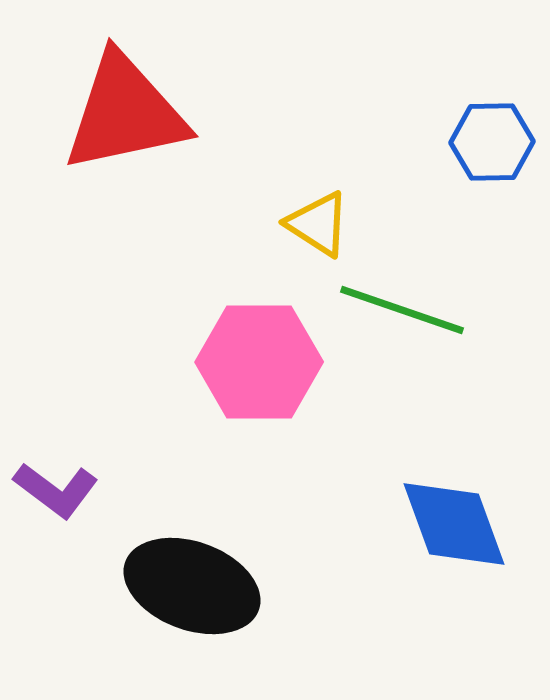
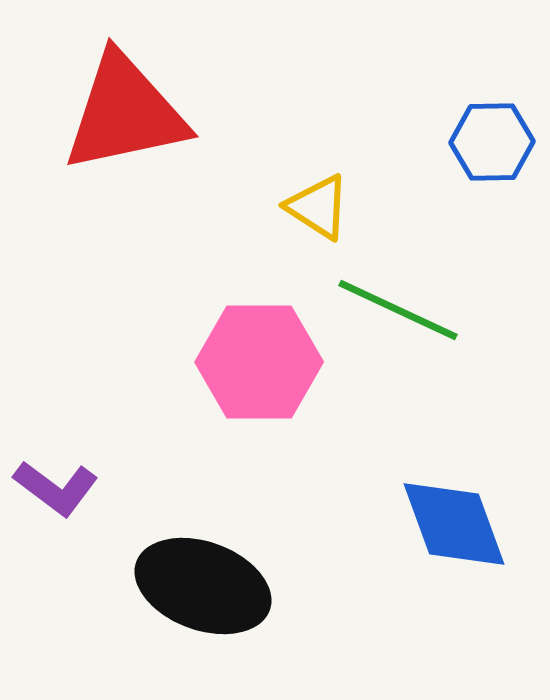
yellow triangle: moved 17 px up
green line: moved 4 px left; rotated 6 degrees clockwise
purple L-shape: moved 2 px up
black ellipse: moved 11 px right
